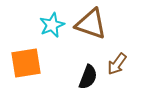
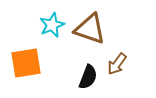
brown triangle: moved 1 px left, 5 px down
